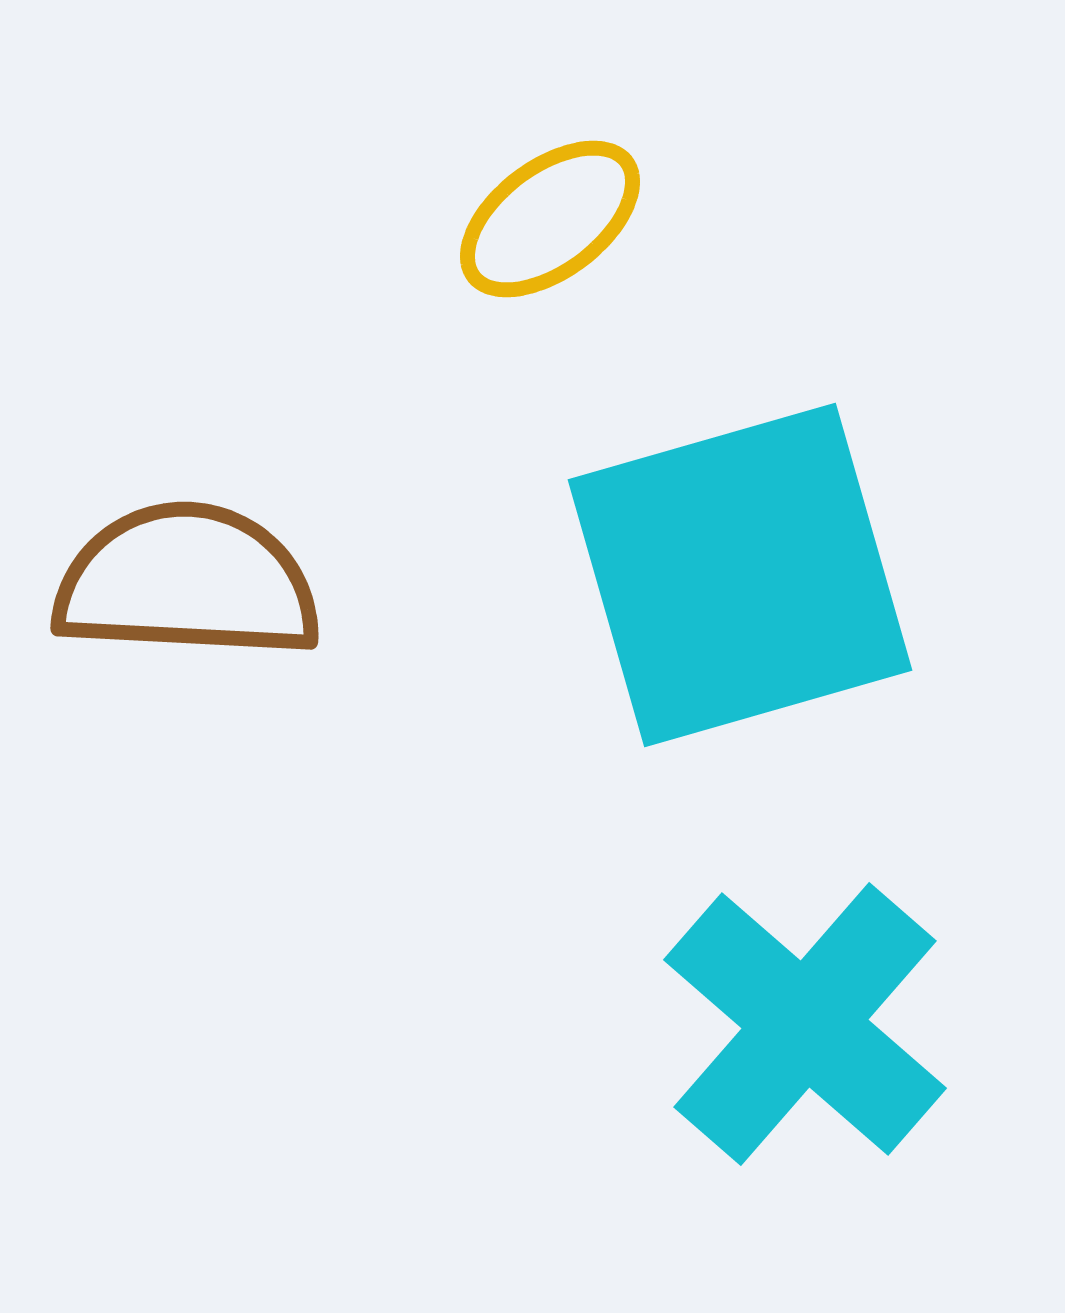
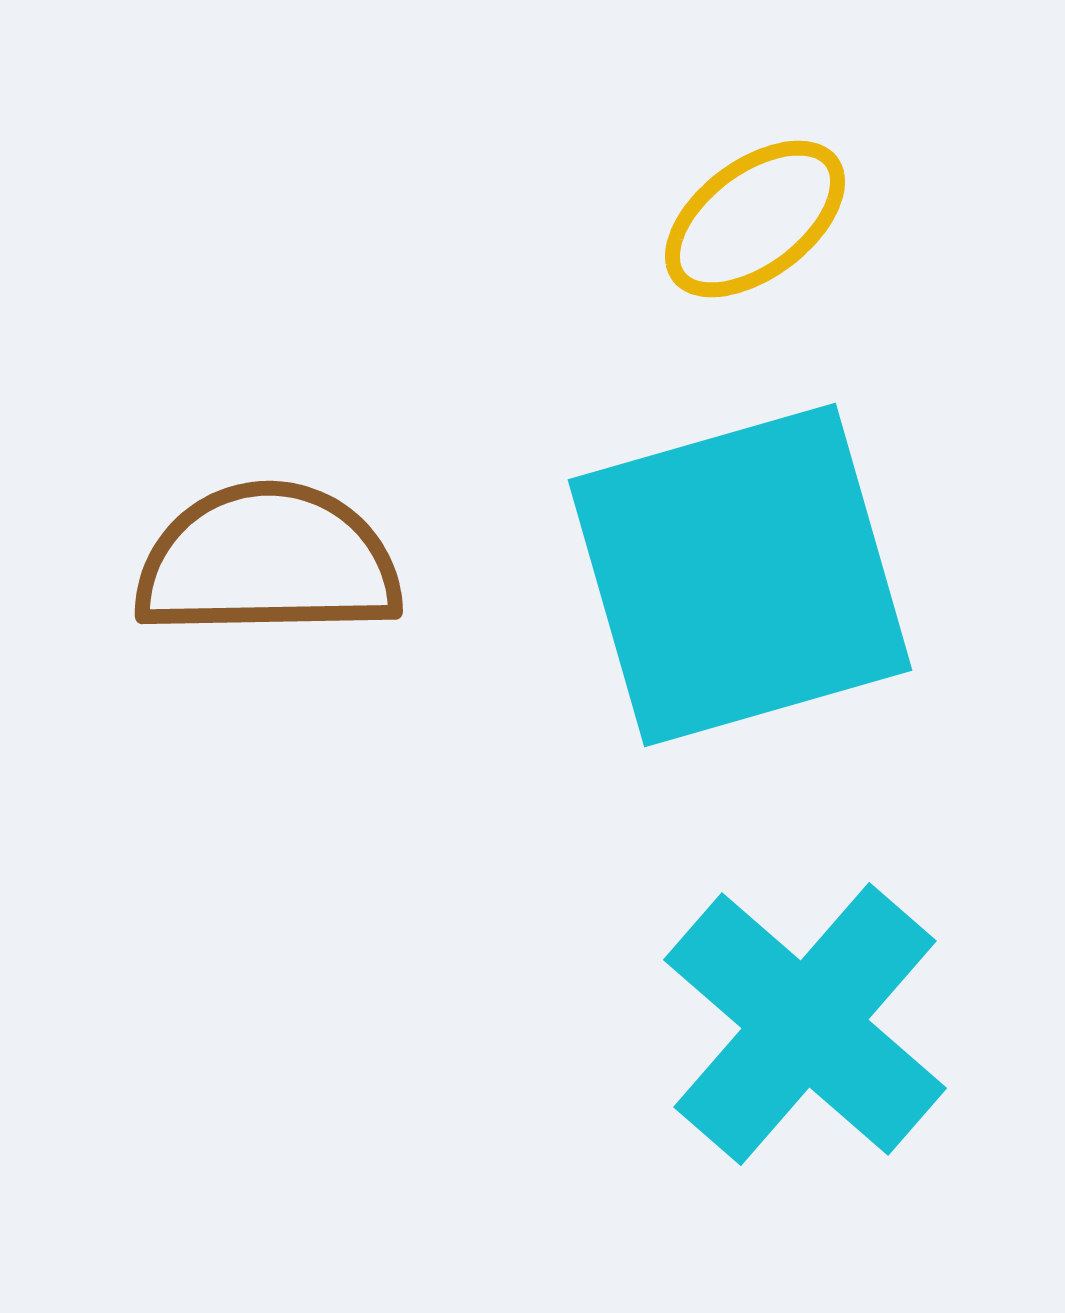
yellow ellipse: moved 205 px right
brown semicircle: moved 81 px right, 21 px up; rotated 4 degrees counterclockwise
